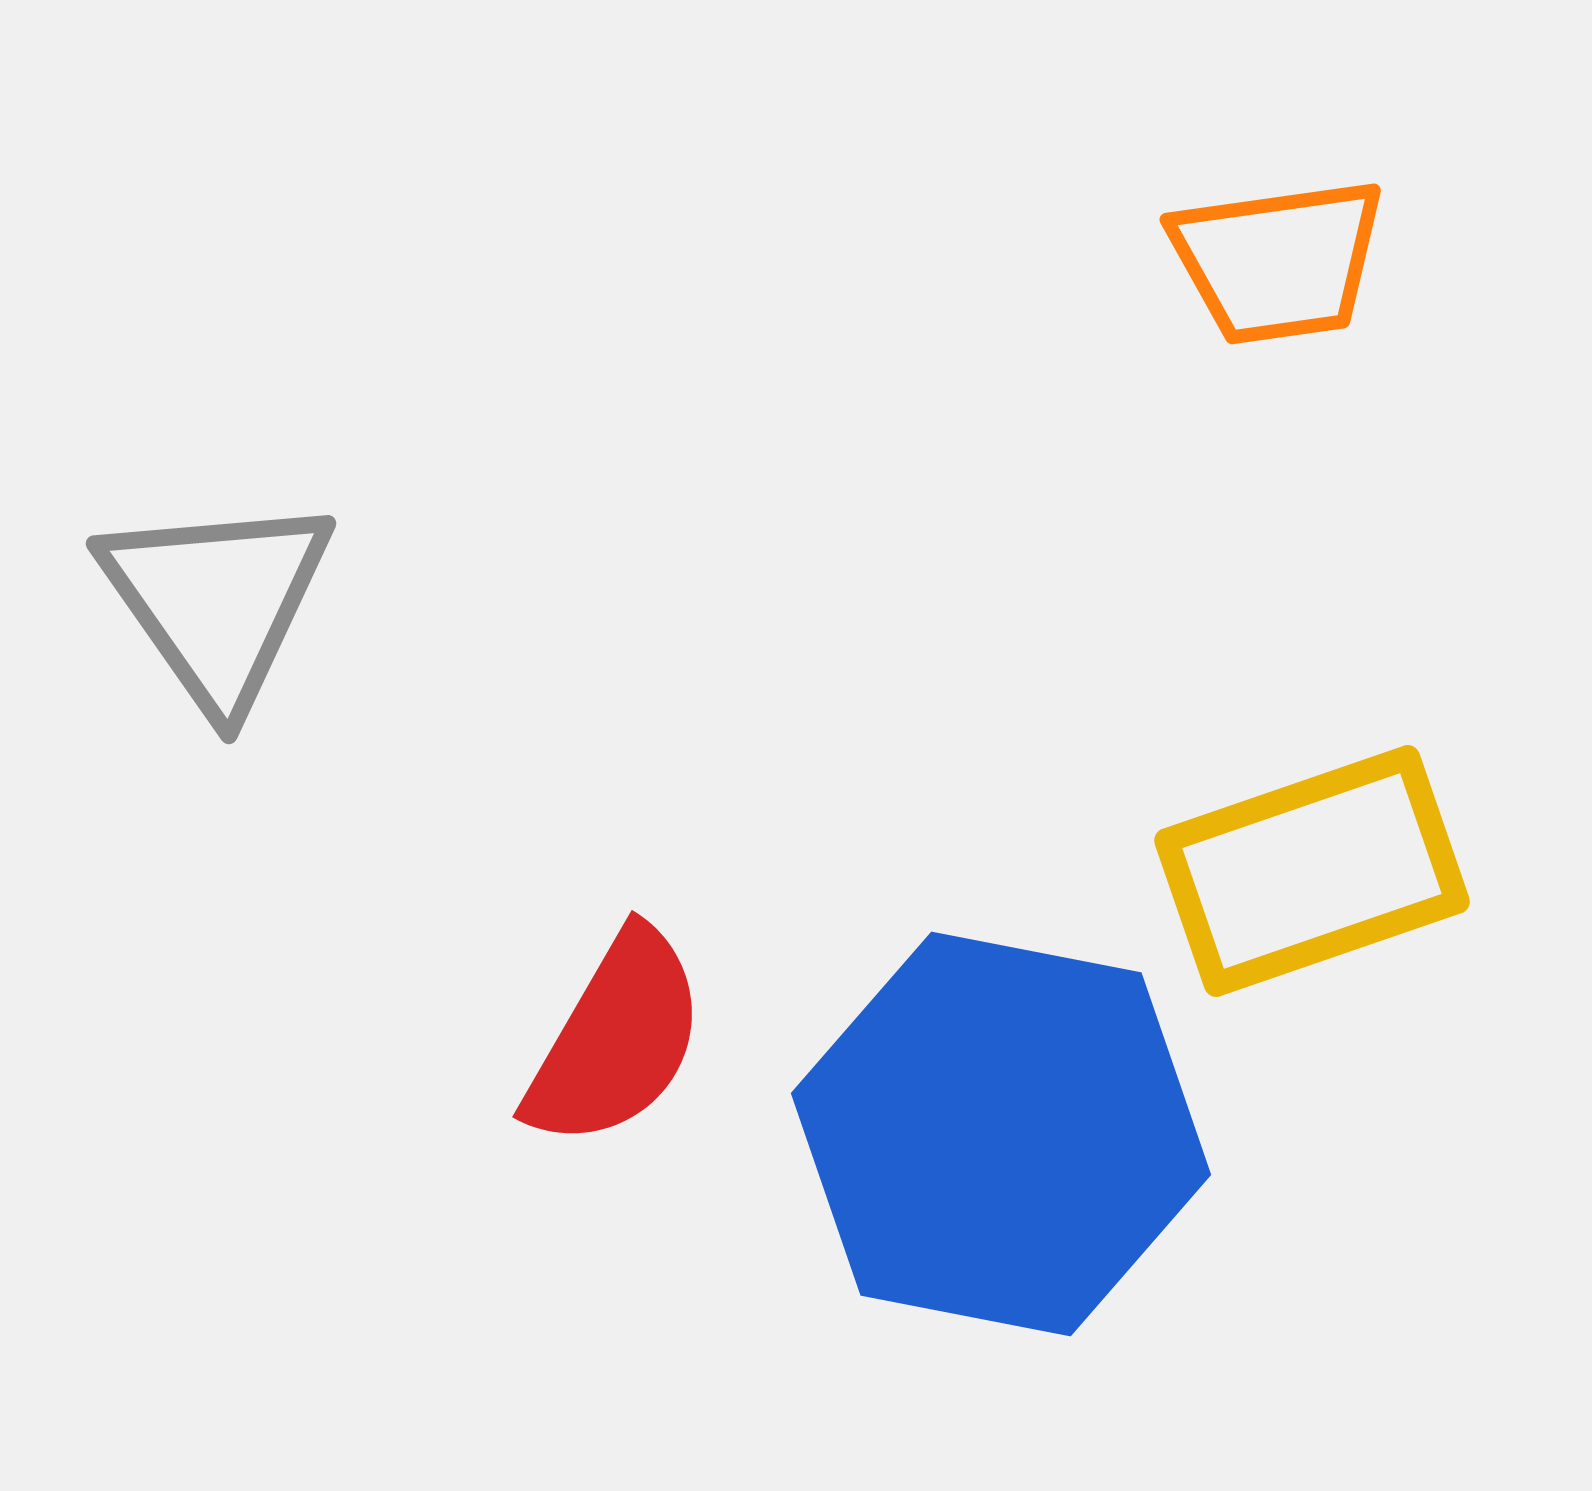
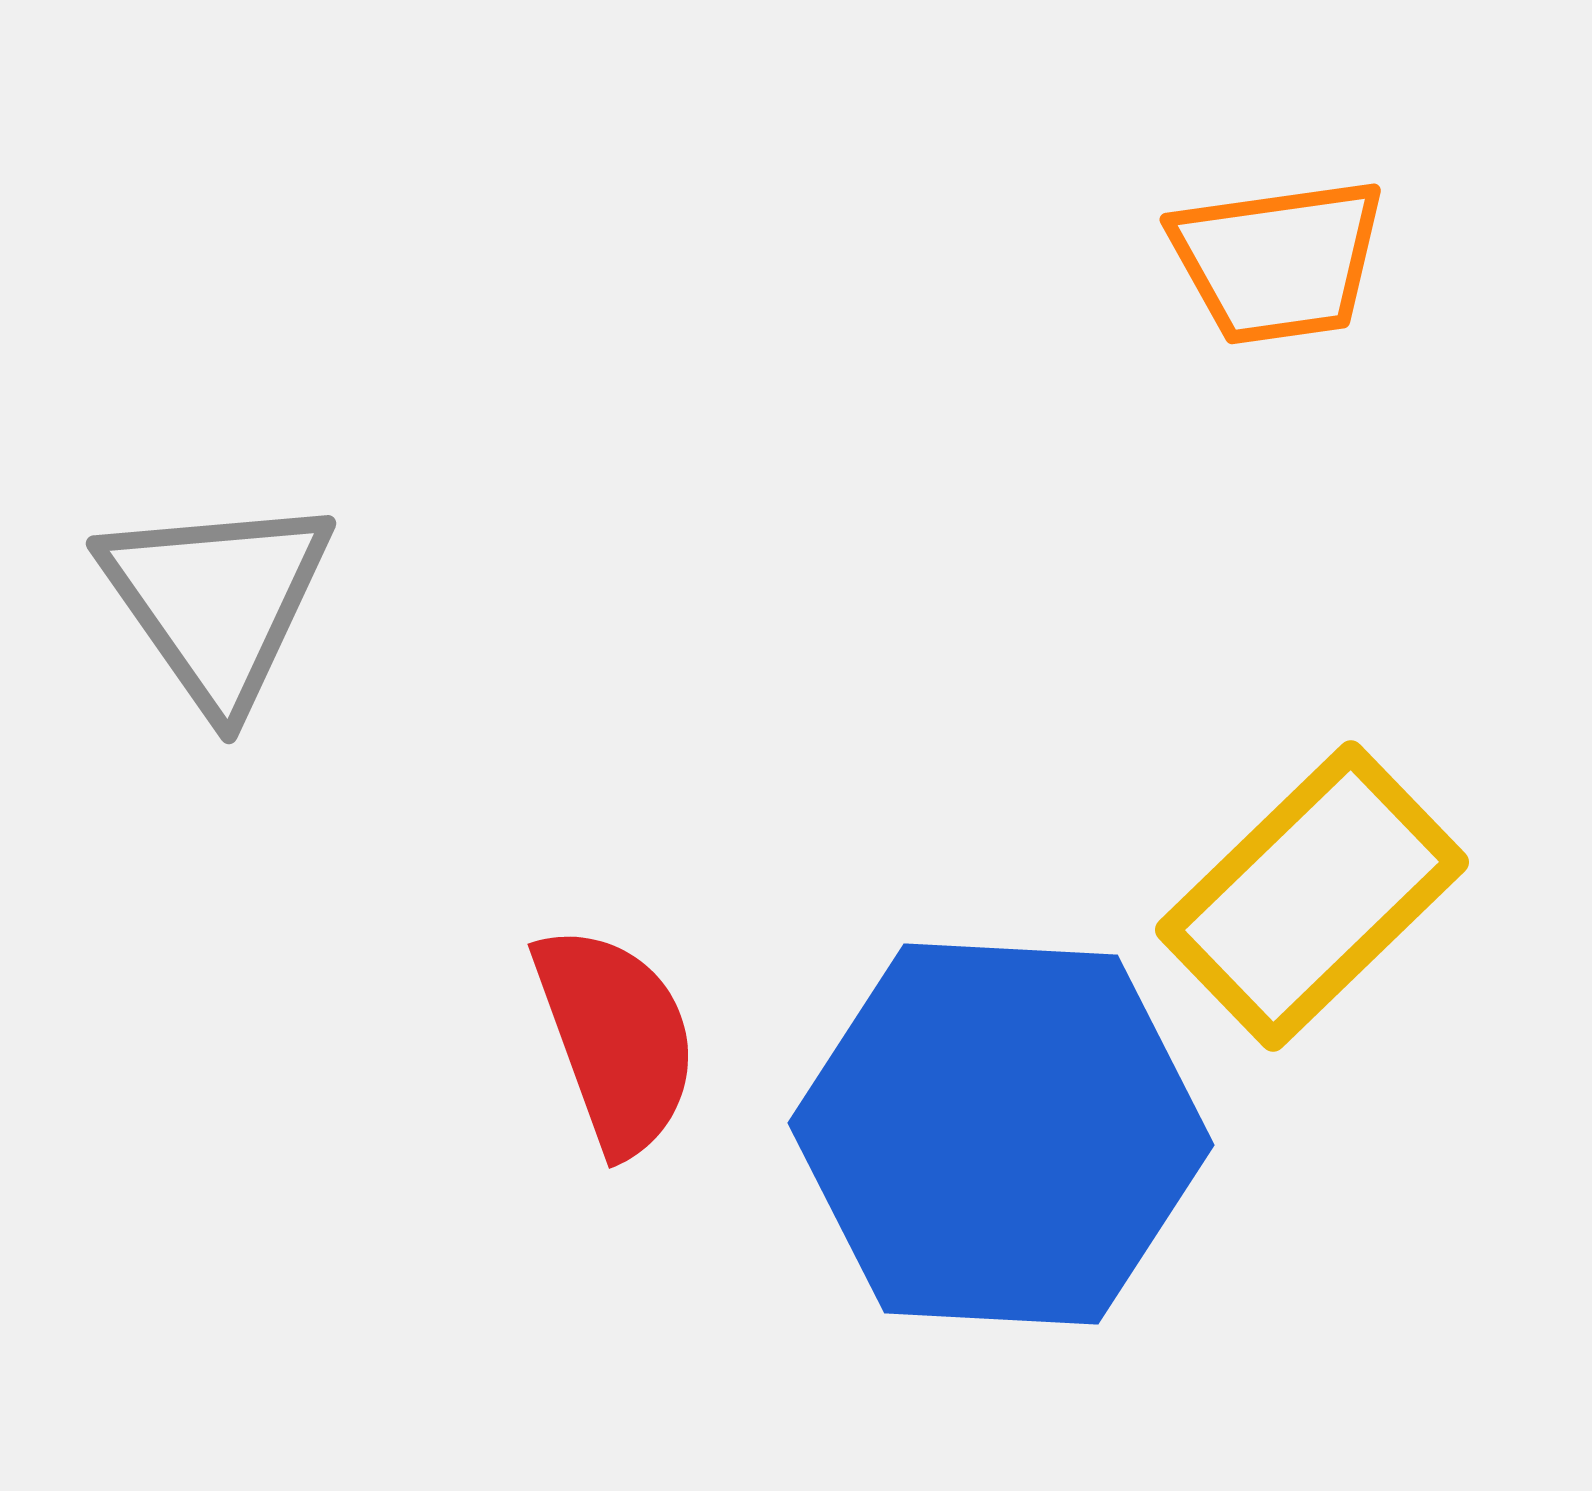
yellow rectangle: moved 25 px down; rotated 25 degrees counterclockwise
red semicircle: rotated 50 degrees counterclockwise
blue hexagon: rotated 8 degrees counterclockwise
